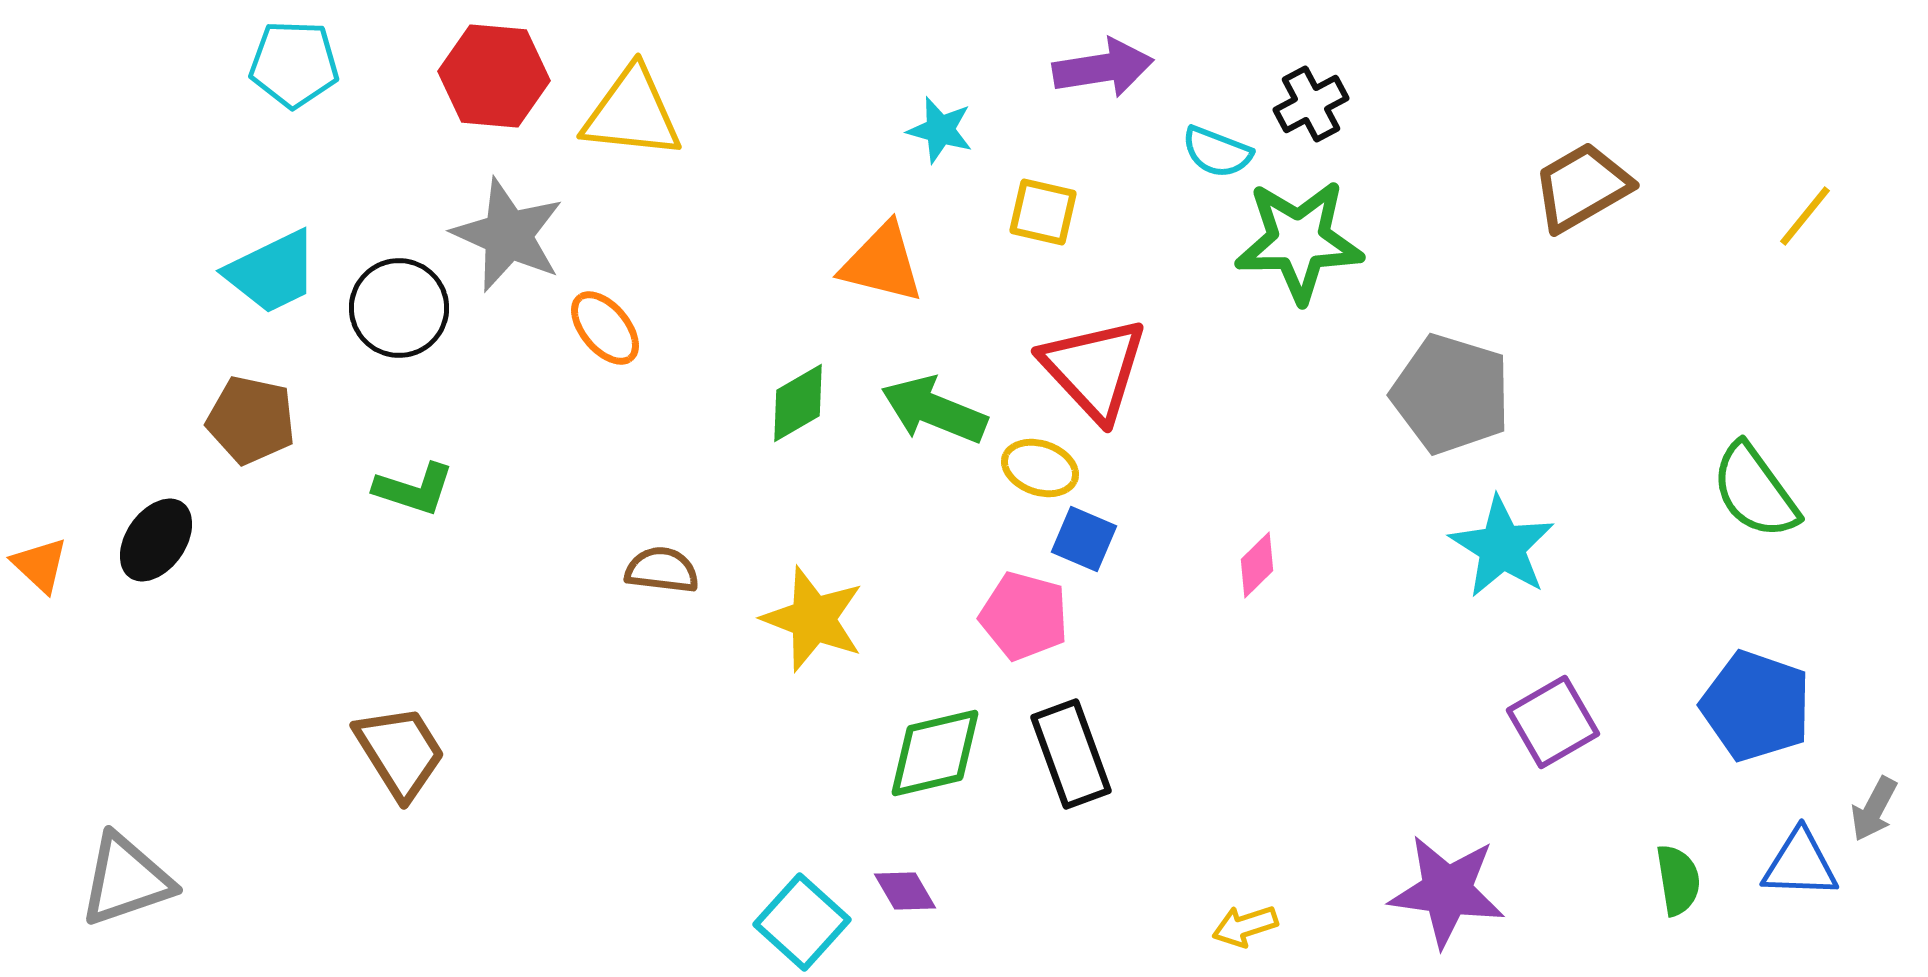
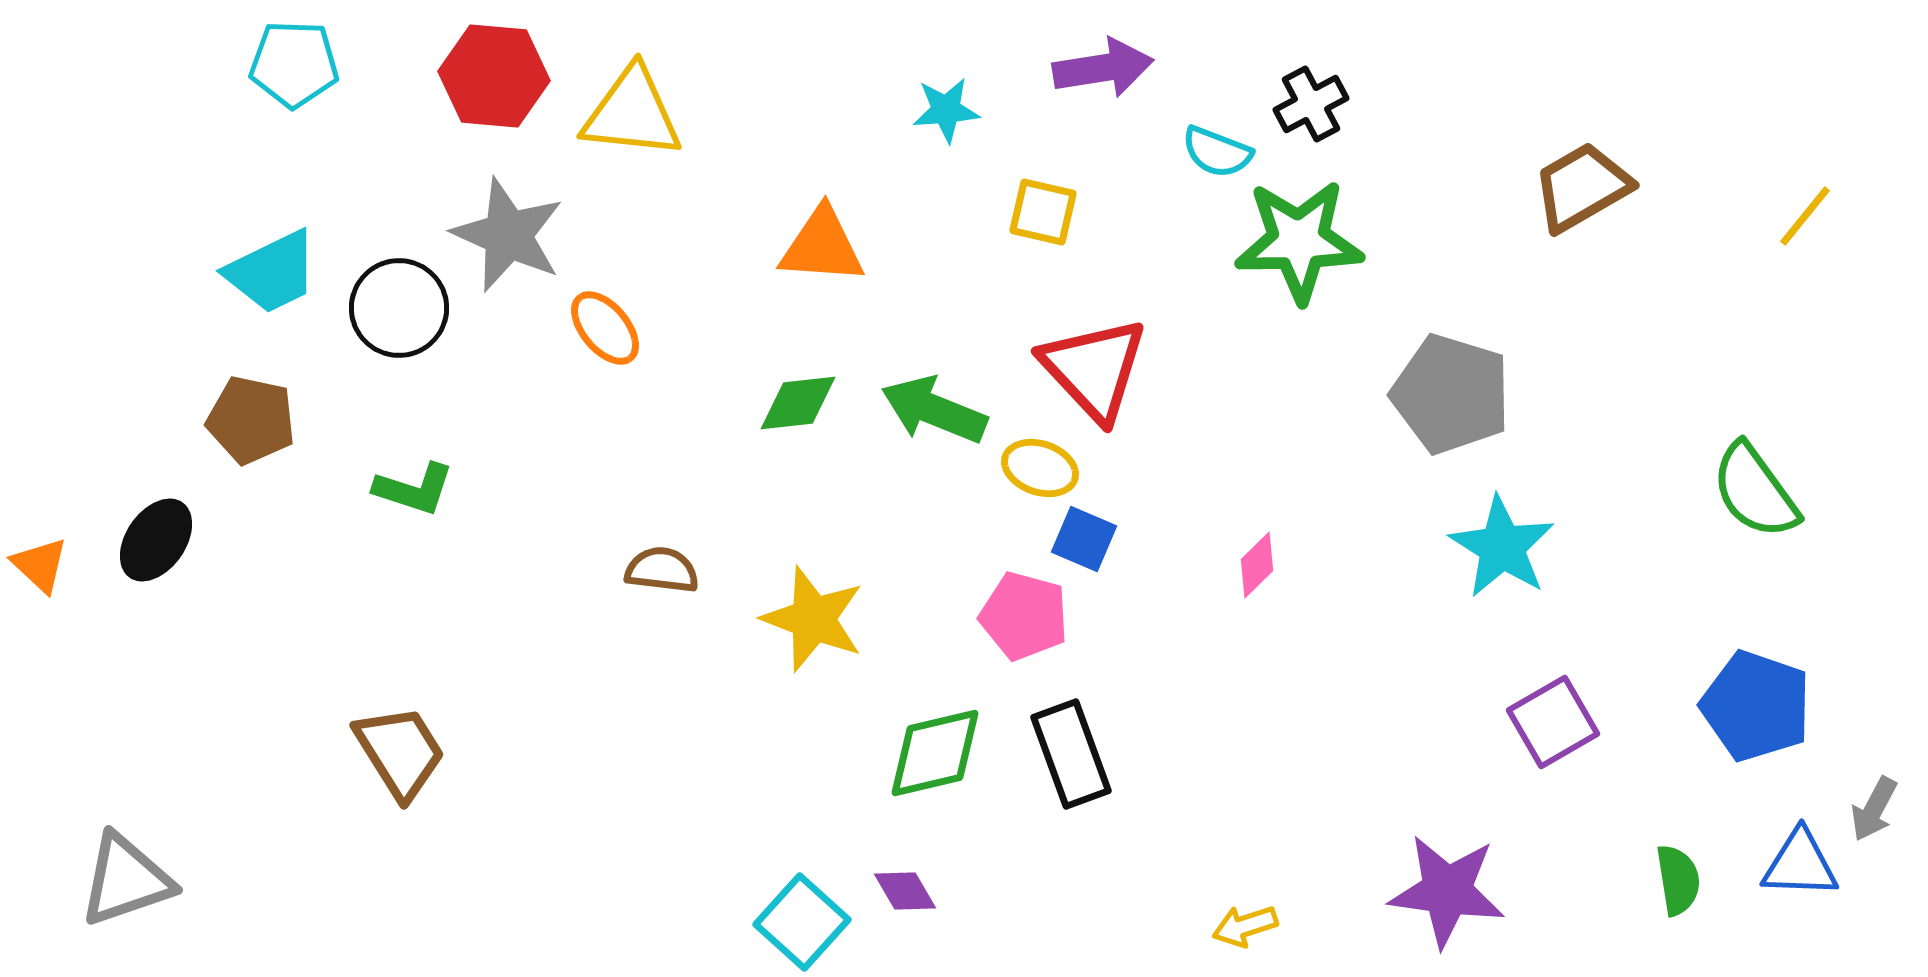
cyan star at (940, 130): moved 6 px right, 20 px up; rotated 20 degrees counterclockwise
orange triangle at (882, 263): moved 60 px left, 17 px up; rotated 10 degrees counterclockwise
green diamond at (798, 403): rotated 24 degrees clockwise
